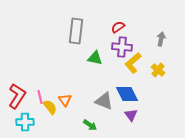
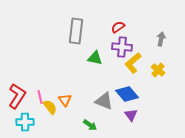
blue diamond: rotated 15 degrees counterclockwise
